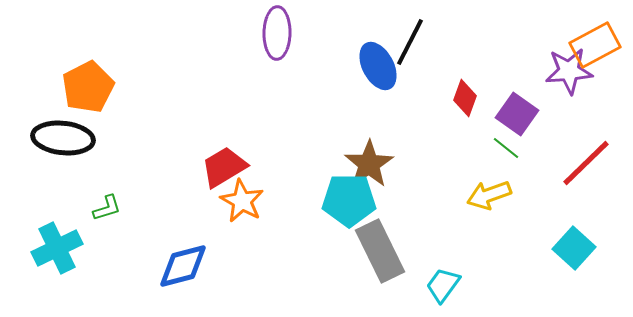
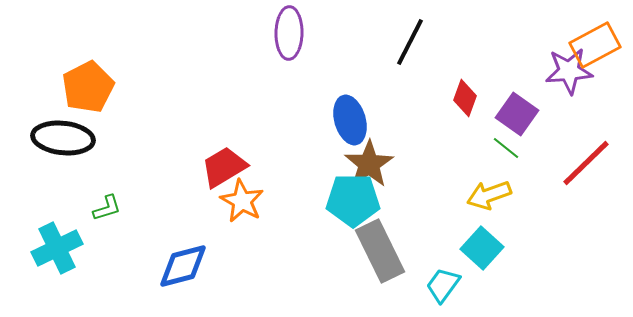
purple ellipse: moved 12 px right
blue ellipse: moved 28 px left, 54 px down; rotated 12 degrees clockwise
cyan pentagon: moved 4 px right
cyan square: moved 92 px left
